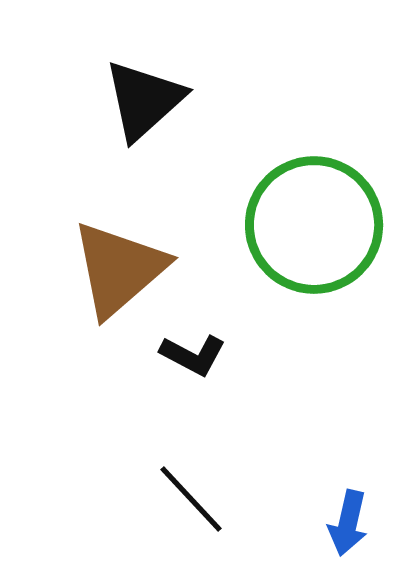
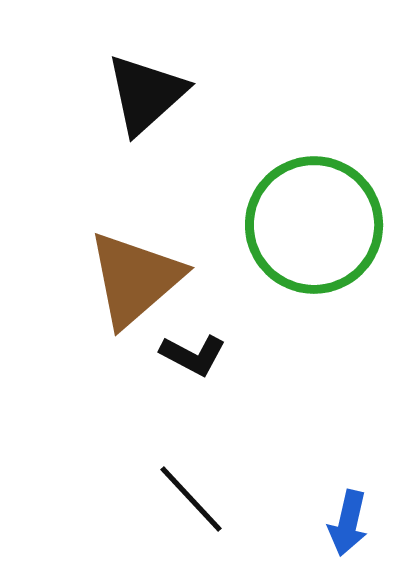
black triangle: moved 2 px right, 6 px up
brown triangle: moved 16 px right, 10 px down
